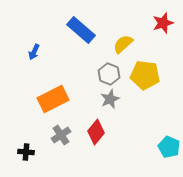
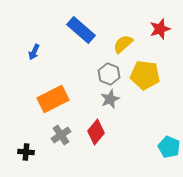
red star: moved 3 px left, 6 px down
